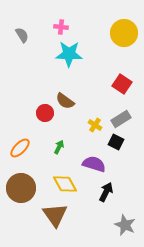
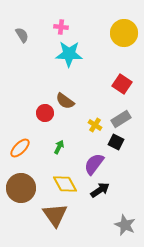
purple semicircle: rotated 70 degrees counterclockwise
black arrow: moved 6 px left, 2 px up; rotated 30 degrees clockwise
